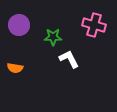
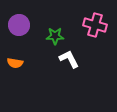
pink cross: moved 1 px right
green star: moved 2 px right, 1 px up
orange semicircle: moved 5 px up
